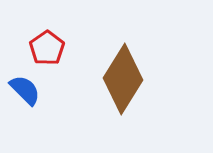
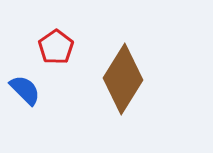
red pentagon: moved 9 px right, 1 px up
